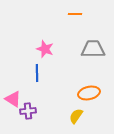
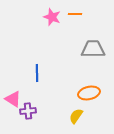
pink star: moved 7 px right, 32 px up
